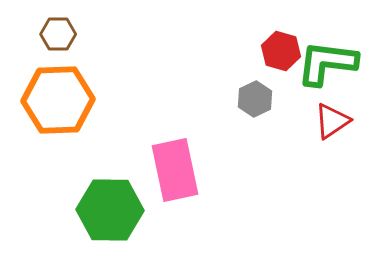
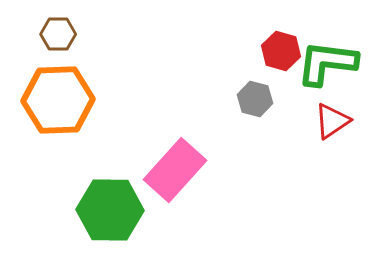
gray hexagon: rotated 20 degrees counterclockwise
pink rectangle: rotated 54 degrees clockwise
